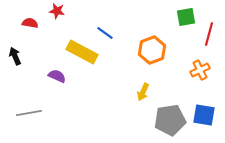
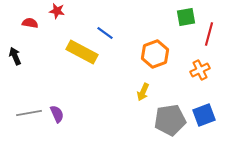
orange hexagon: moved 3 px right, 4 px down
purple semicircle: moved 38 px down; rotated 42 degrees clockwise
blue square: rotated 30 degrees counterclockwise
